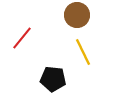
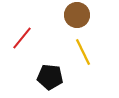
black pentagon: moved 3 px left, 2 px up
